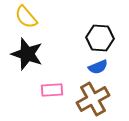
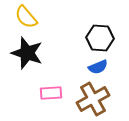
black star: moved 1 px up
pink rectangle: moved 1 px left, 3 px down
